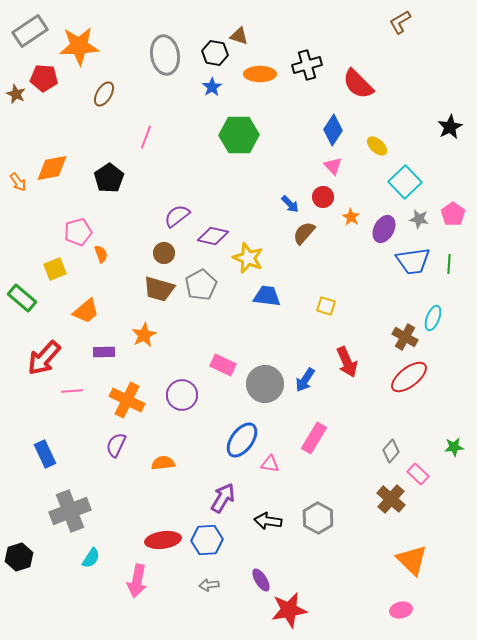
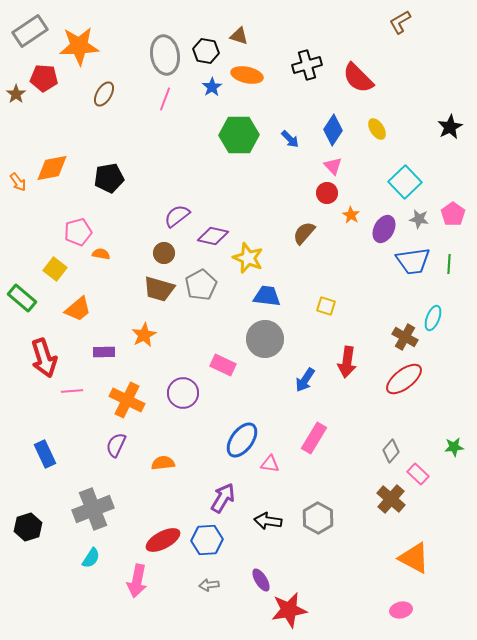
black hexagon at (215, 53): moved 9 px left, 2 px up
orange ellipse at (260, 74): moved 13 px left, 1 px down; rotated 12 degrees clockwise
red semicircle at (358, 84): moved 6 px up
brown star at (16, 94): rotated 12 degrees clockwise
pink line at (146, 137): moved 19 px right, 38 px up
yellow ellipse at (377, 146): moved 17 px up; rotated 15 degrees clockwise
black pentagon at (109, 178): rotated 24 degrees clockwise
red circle at (323, 197): moved 4 px right, 4 px up
blue arrow at (290, 204): moved 65 px up
orange star at (351, 217): moved 2 px up
orange semicircle at (101, 254): rotated 60 degrees counterclockwise
yellow square at (55, 269): rotated 30 degrees counterclockwise
orange trapezoid at (86, 311): moved 8 px left, 2 px up
red arrow at (44, 358): rotated 60 degrees counterclockwise
red arrow at (347, 362): rotated 32 degrees clockwise
red ellipse at (409, 377): moved 5 px left, 2 px down
gray circle at (265, 384): moved 45 px up
purple circle at (182, 395): moved 1 px right, 2 px up
gray cross at (70, 511): moved 23 px right, 2 px up
red ellipse at (163, 540): rotated 20 degrees counterclockwise
black hexagon at (19, 557): moved 9 px right, 30 px up
orange triangle at (412, 560): moved 2 px right, 2 px up; rotated 16 degrees counterclockwise
